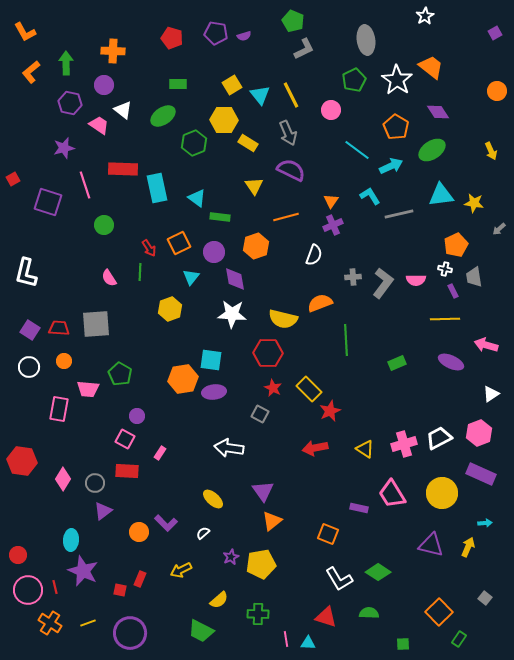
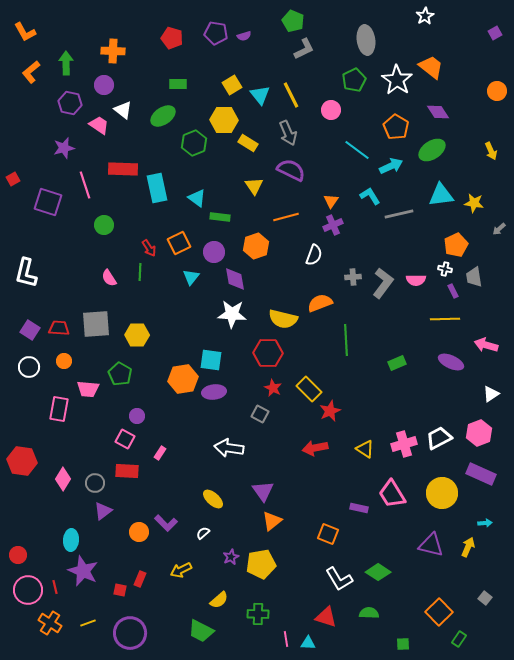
yellow hexagon at (170, 309): moved 33 px left, 26 px down; rotated 20 degrees clockwise
